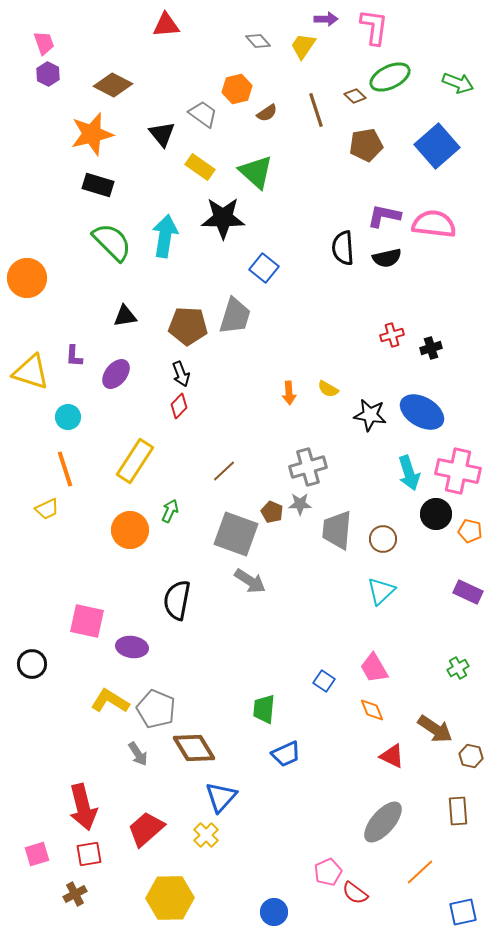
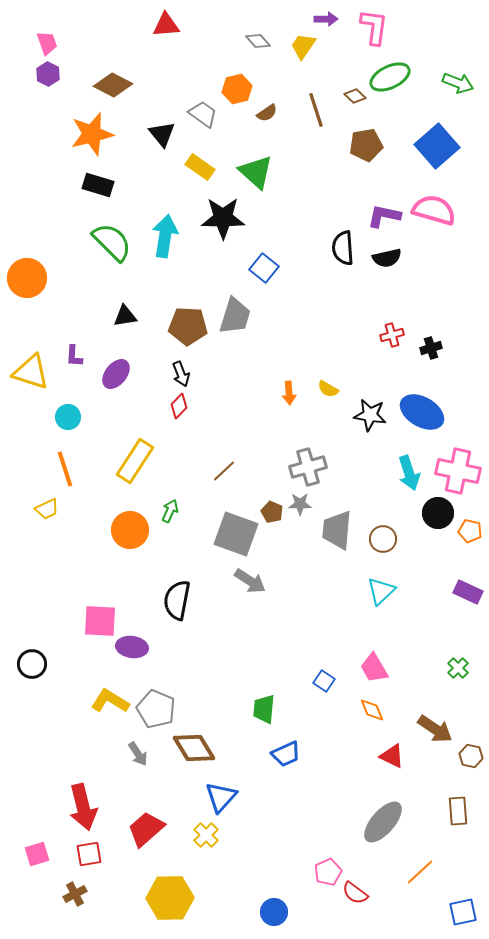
pink trapezoid at (44, 43): moved 3 px right
pink semicircle at (434, 224): moved 14 px up; rotated 9 degrees clockwise
black circle at (436, 514): moved 2 px right, 1 px up
pink square at (87, 621): moved 13 px right; rotated 9 degrees counterclockwise
green cross at (458, 668): rotated 15 degrees counterclockwise
